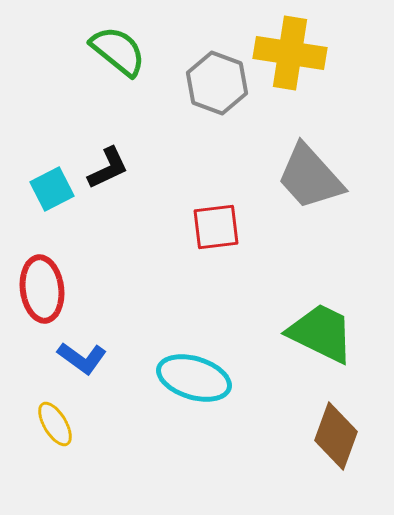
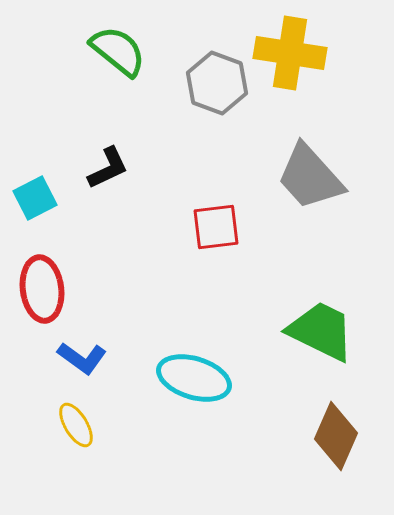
cyan square: moved 17 px left, 9 px down
green trapezoid: moved 2 px up
yellow ellipse: moved 21 px right, 1 px down
brown diamond: rotated 4 degrees clockwise
